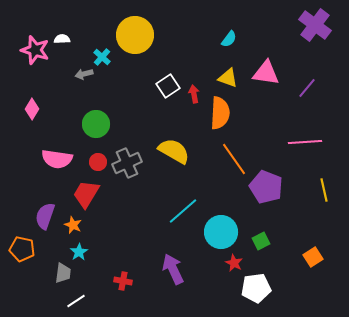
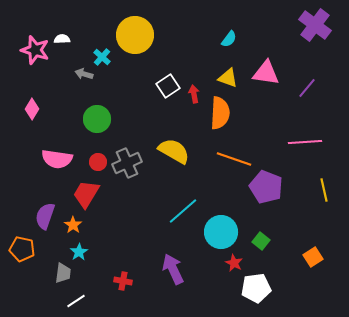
gray arrow: rotated 30 degrees clockwise
green circle: moved 1 px right, 5 px up
orange line: rotated 36 degrees counterclockwise
orange star: rotated 12 degrees clockwise
green square: rotated 24 degrees counterclockwise
